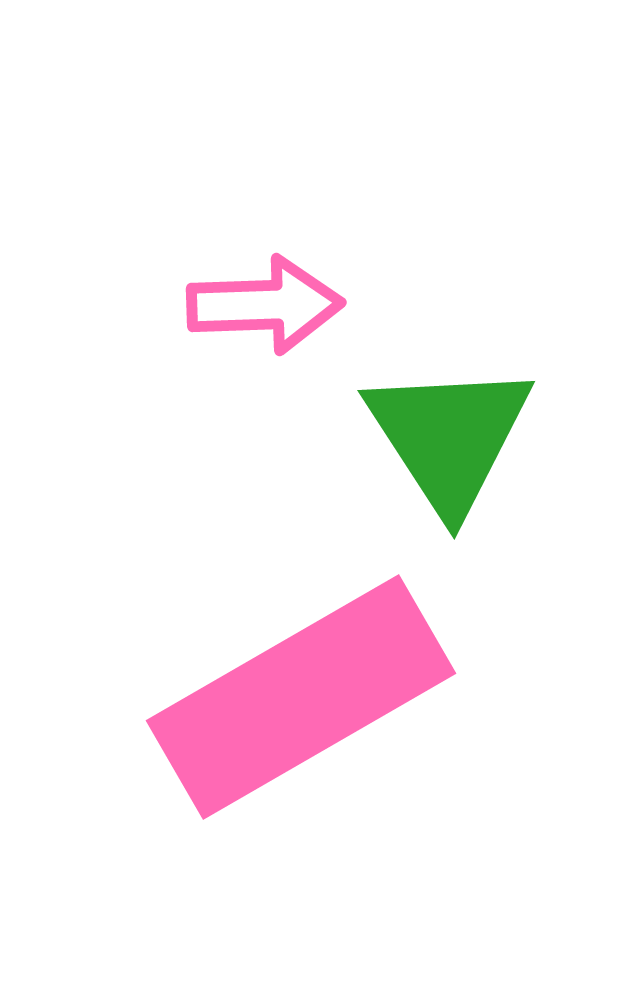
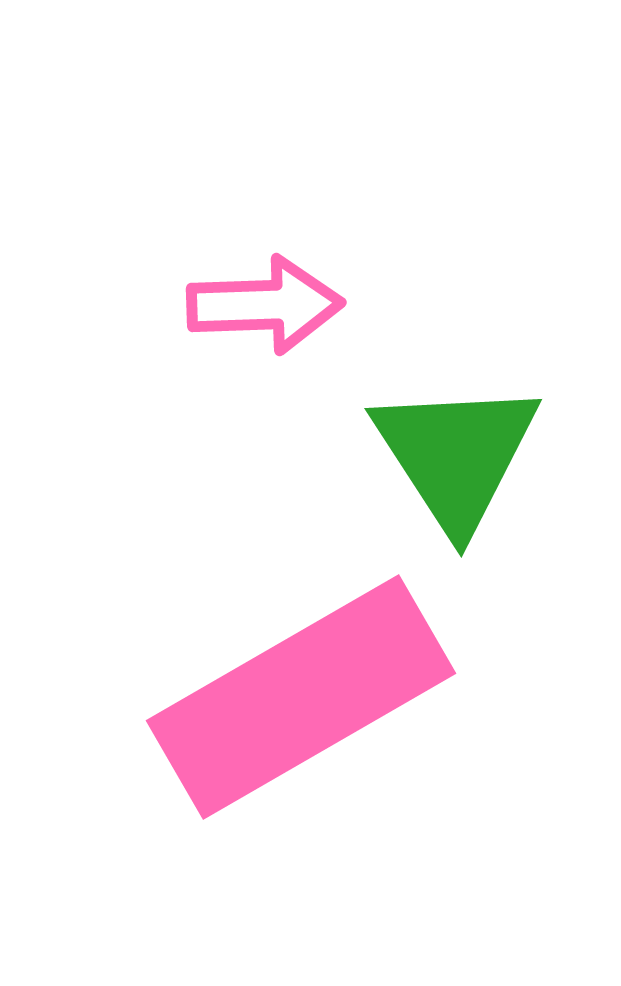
green triangle: moved 7 px right, 18 px down
